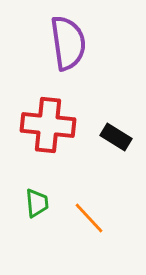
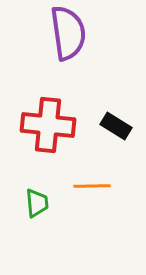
purple semicircle: moved 10 px up
black rectangle: moved 11 px up
orange line: moved 3 px right, 32 px up; rotated 48 degrees counterclockwise
